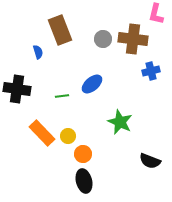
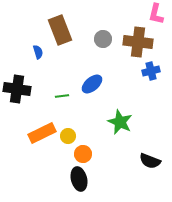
brown cross: moved 5 px right, 3 px down
orange rectangle: rotated 72 degrees counterclockwise
black ellipse: moved 5 px left, 2 px up
